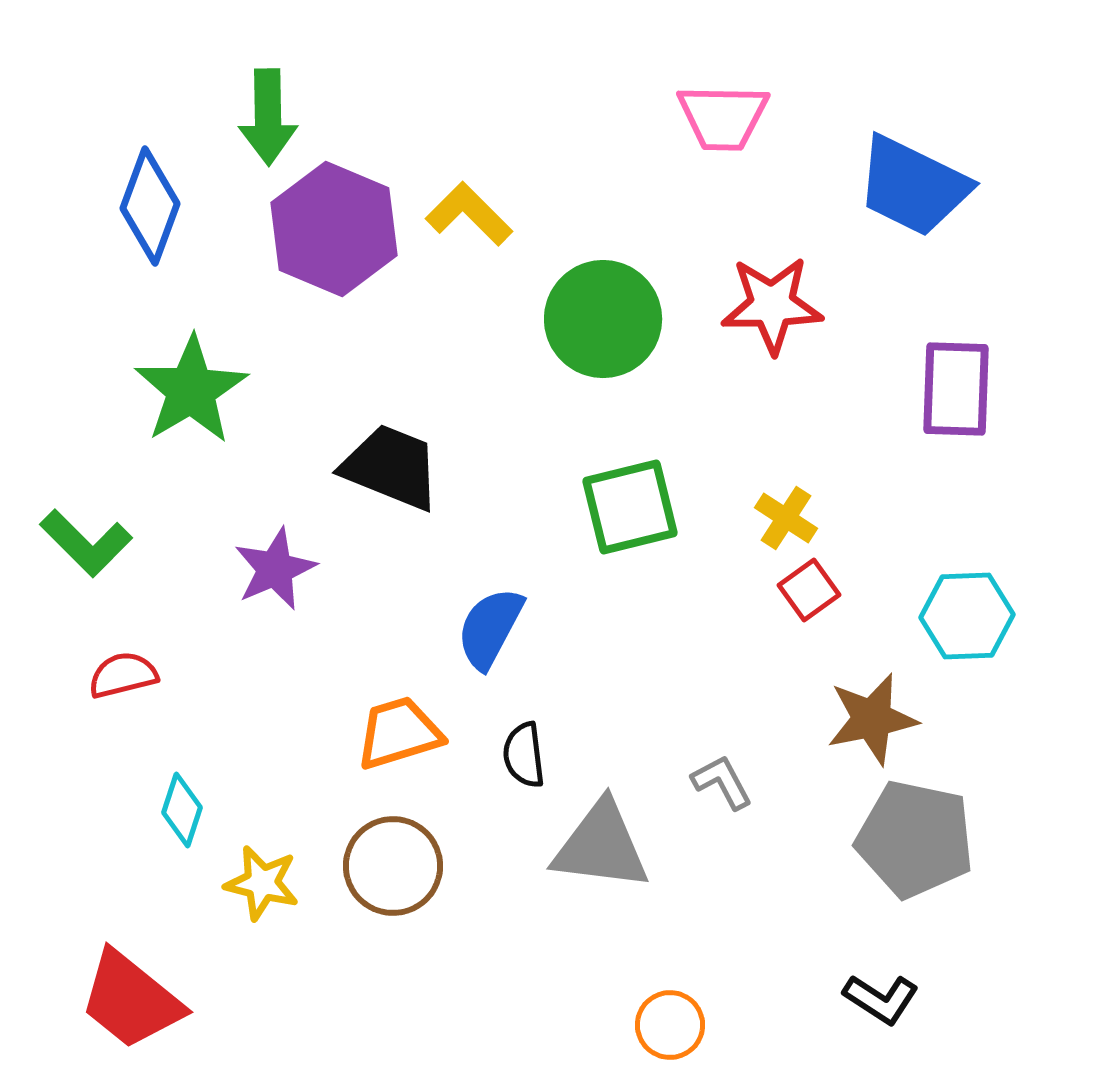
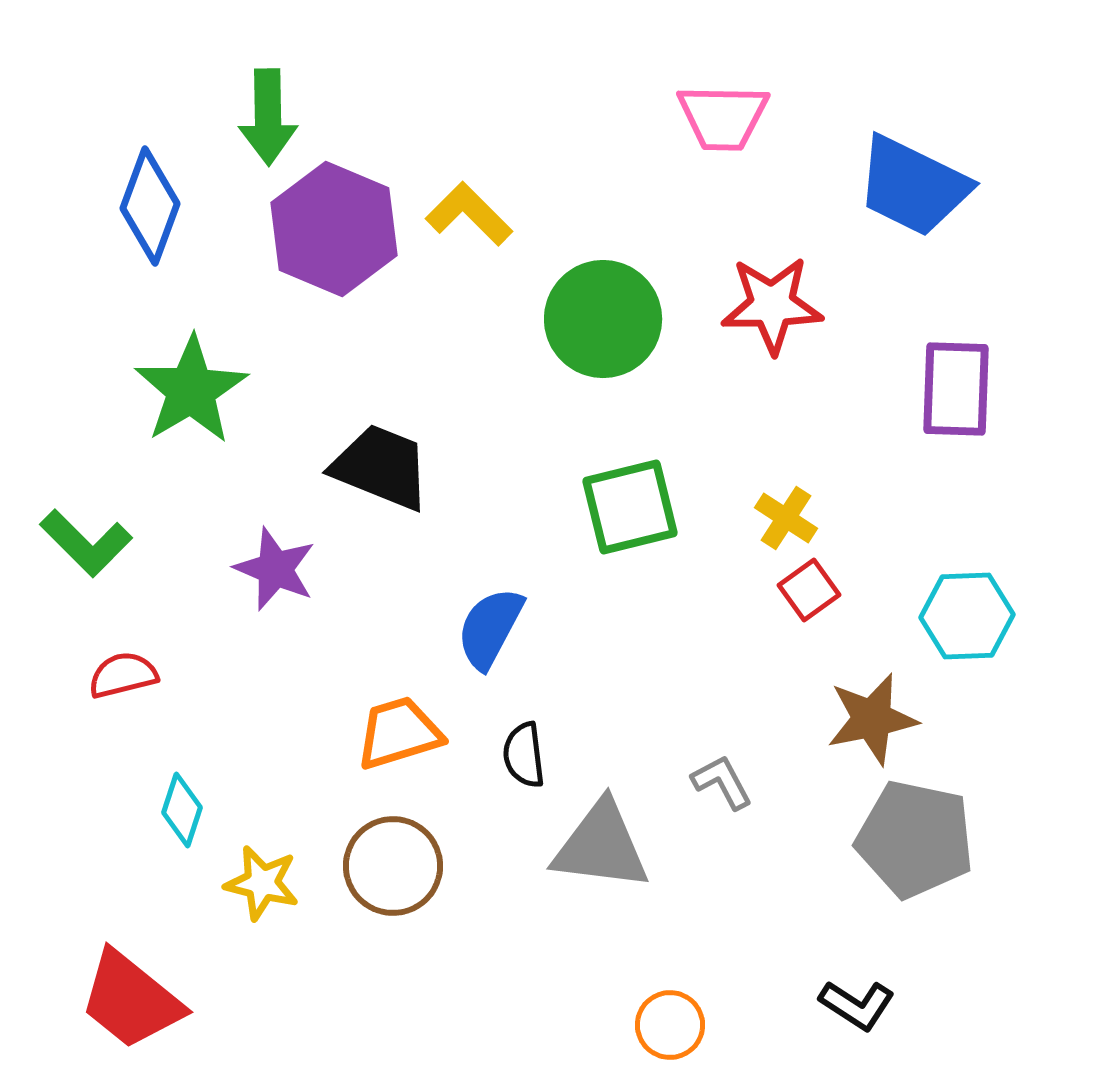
black trapezoid: moved 10 px left
purple star: rotated 26 degrees counterclockwise
black L-shape: moved 24 px left, 6 px down
